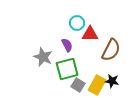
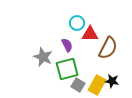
brown semicircle: moved 3 px left, 2 px up
